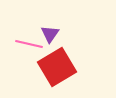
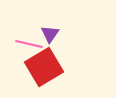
red square: moved 13 px left
